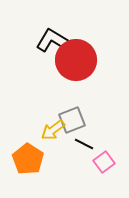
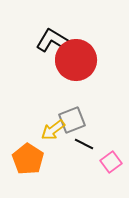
pink square: moved 7 px right
